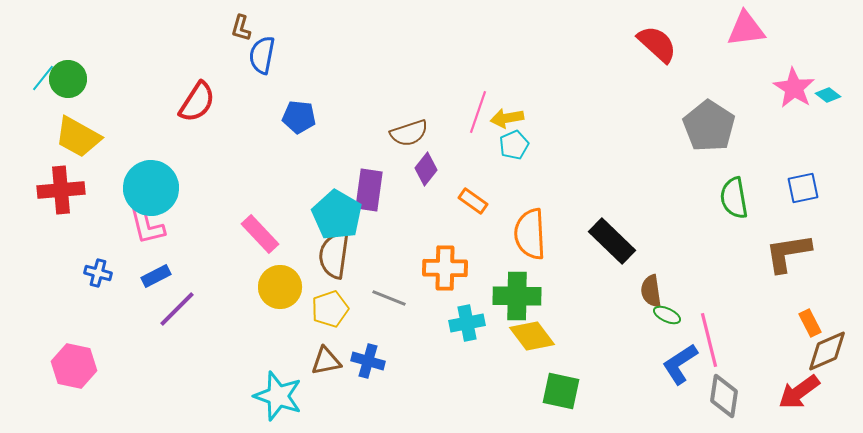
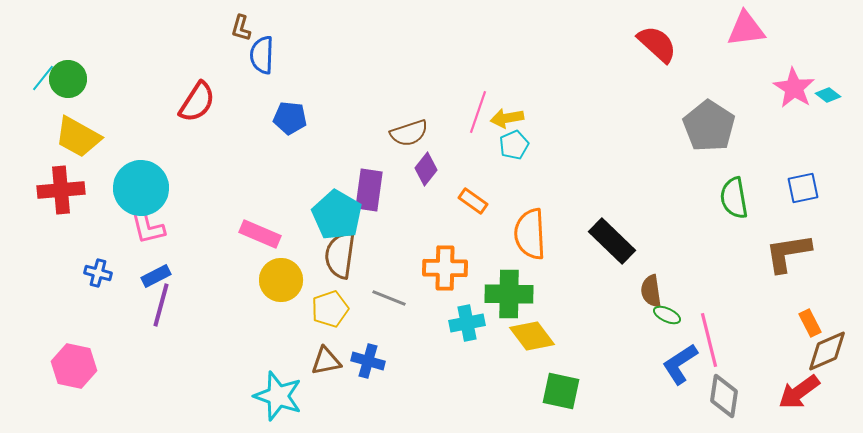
blue semicircle at (262, 55): rotated 9 degrees counterclockwise
blue pentagon at (299, 117): moved 9 px left, 1 px down
cyan circle at (151, 188): moved 10 px left
pink rectangle at (260, 234): rotated 24 degrees counterclockwise
brown semicircle at (334, 255): moved 6 px right
yellow circle at (280, 287): moved 1 px right, 7 px up
green cross at (517, 296): moved 8 px left, 2 px up
purple line at (177, 309): moved 16 px left, 4 px up; rotated 30 degrees counterclockwise
